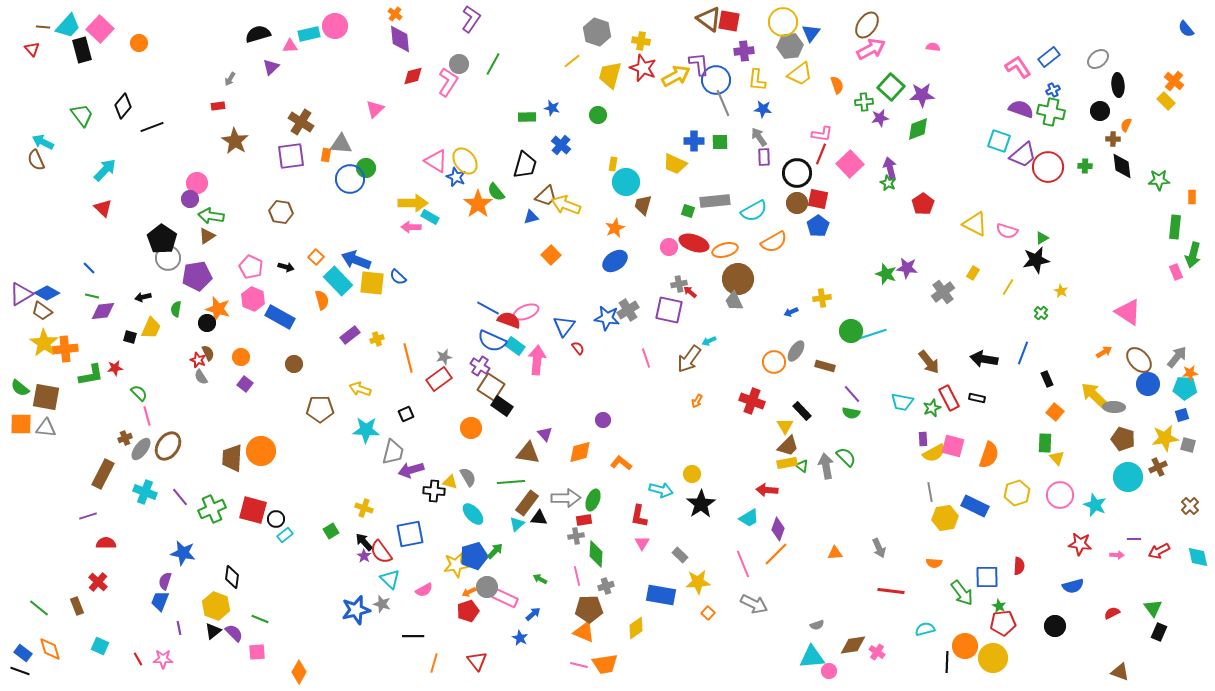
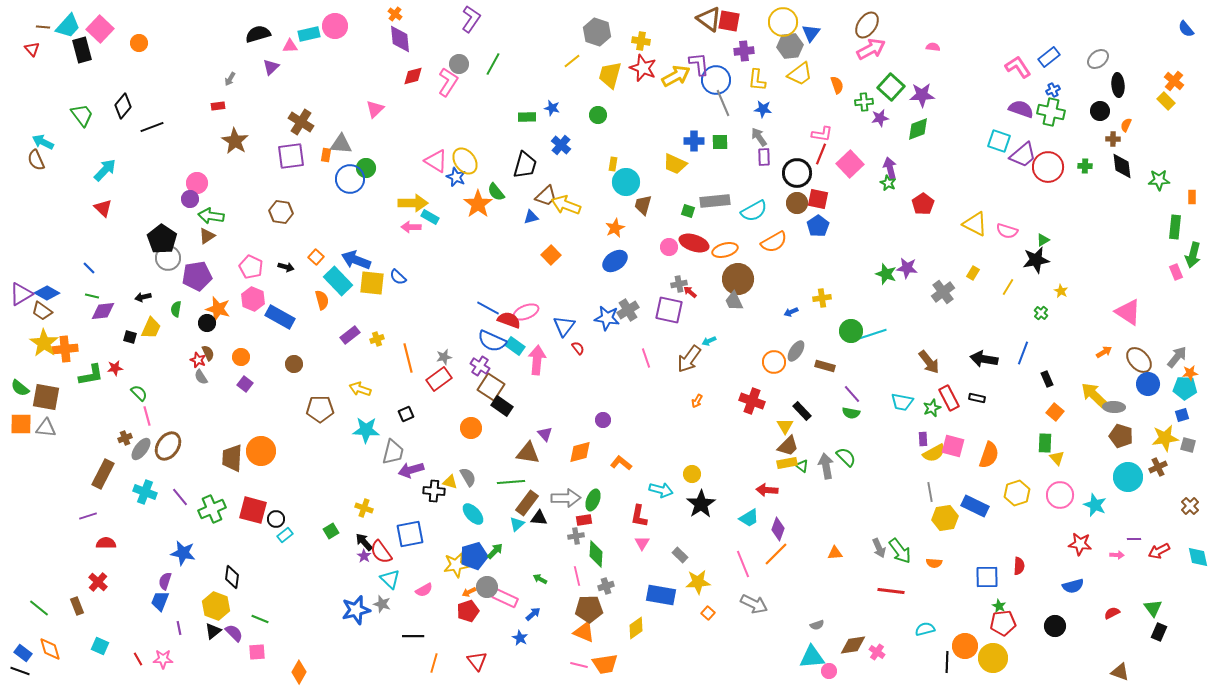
green triangle at (1042, 238): moved 1 px right, 2 px down
brown pentagon at (1123, 439): moved 2 px left, 3 px up
green arrow at (962, 593): moved 62 px left, 42 px up
